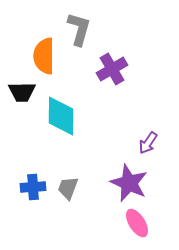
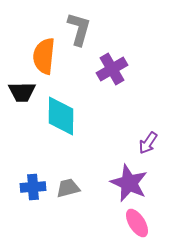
orange semicircle: rotated 6 degrees clockwise
gray trapezoid: rotated 55 degrees clockwise
